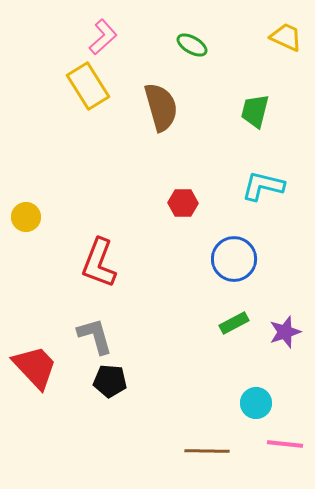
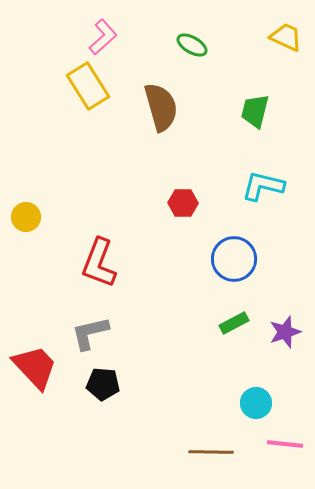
gray L-shape: moved 5 px left, 3 px up; rotated 87 degrees counterclockwise
black pentagon: moved 7 px left, 3 px down
brown line: moved 4 px right, 1 px down
